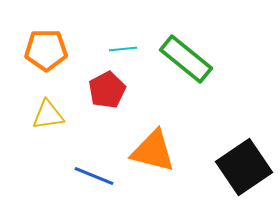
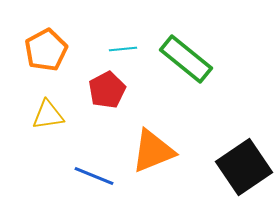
orange pentagon: rotated 27 degrees counterclockwise
orange triangle: rotated 36 degrees counterclockwise
